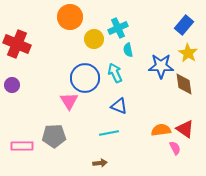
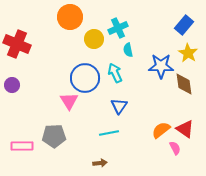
blue triangle: rotated 42 degrees clockwise
orange semicircle: rotated 30 degrees counterclockwise
